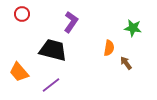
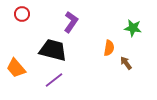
orange trapezoid: moved 3 px left, 4 px up
purple line: moved 3 px right, 5 px up
